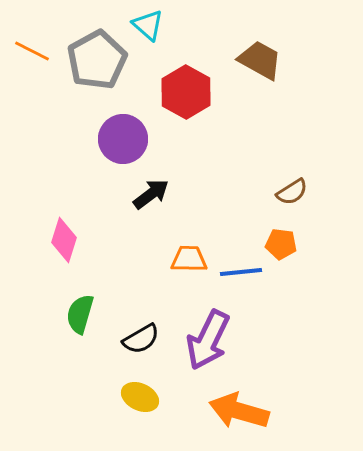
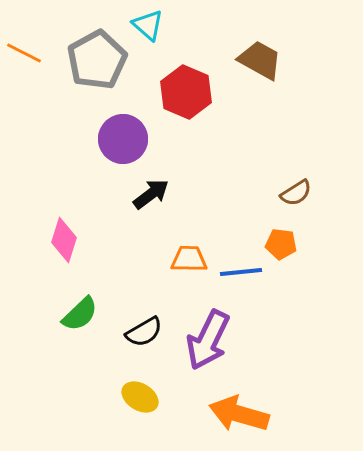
orange line: moved 8 px left, 2 px down
red hexagon: rotated 6 degrees counterclockwise
brown semicircle: moved 4 px right, 1 px down
green semicircle: rotated 150 degrees counterclockwise
black semicircle: moved 3 px right, 7 px up
yellow ellipse: rotated 6 degrees clockwise
orange arrow: moved 3 px down
